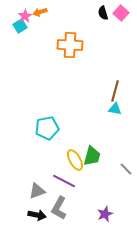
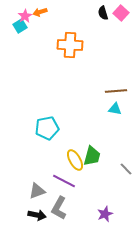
brown line: moved 1 px right; rotated 70 degrees clockwise
